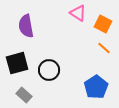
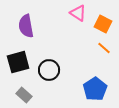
black square: moved 1 px right, 1 px up
blue pentagon: moved 1 px left, 2 px down
